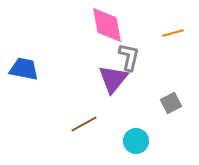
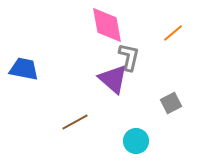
orange line: rotated 25 degrees counterclockwise
purple triangle: rotated 28 degrees counterclockwise
brown line: moved 9 px left, 2 px up
